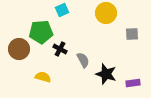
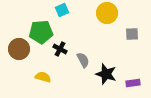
yellow circle: moved 1 px right
